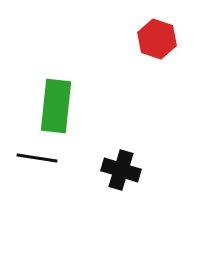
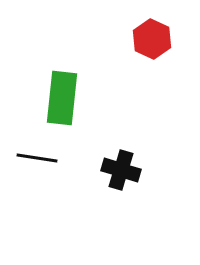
red hexagon: moved 5 px left; rotated 6 degrees clockwise
green rectangle: moved 6 px right, 8 px up
